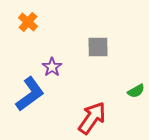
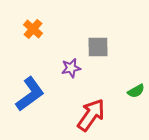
orange cross: moved 5 px right, 7 px down
purple star: moved 19 px right, 1 px down; rotated 24 degrees clockwise
red arrow: moved 1 px left, 3 px up
